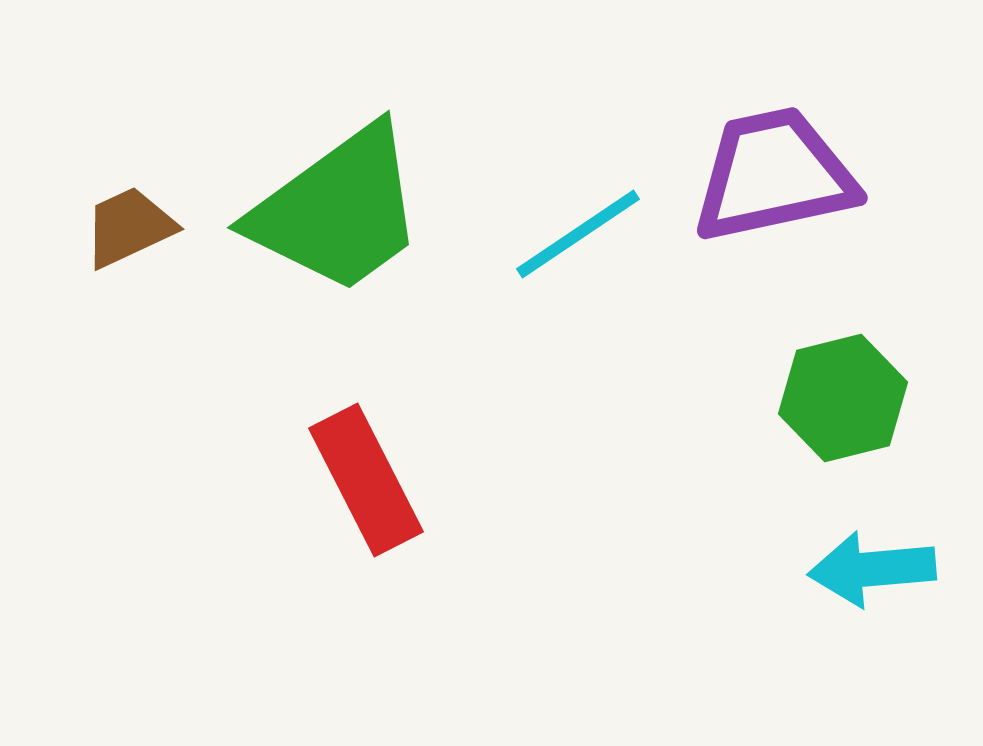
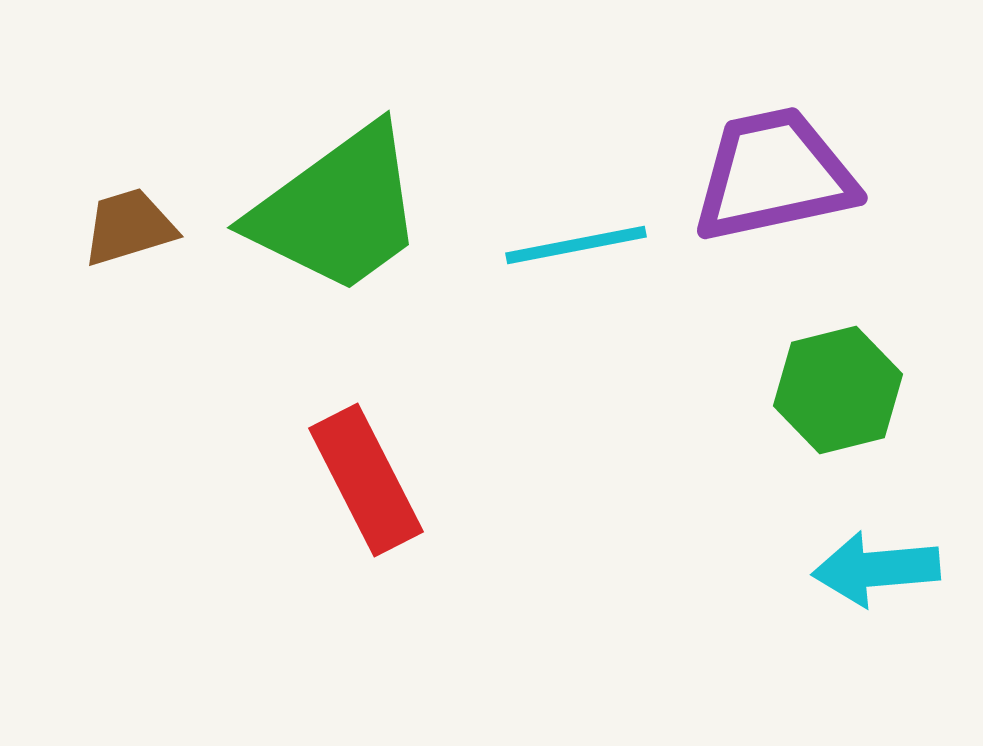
brown trapezoid: rotated 8 degrees clockwise
cyan line: moved 2 px left, 11 px down; rotated 23 degrees clockwise
green hexagon: moved 5 px left, 8 px up
cyan arrow: moved 4 px right
